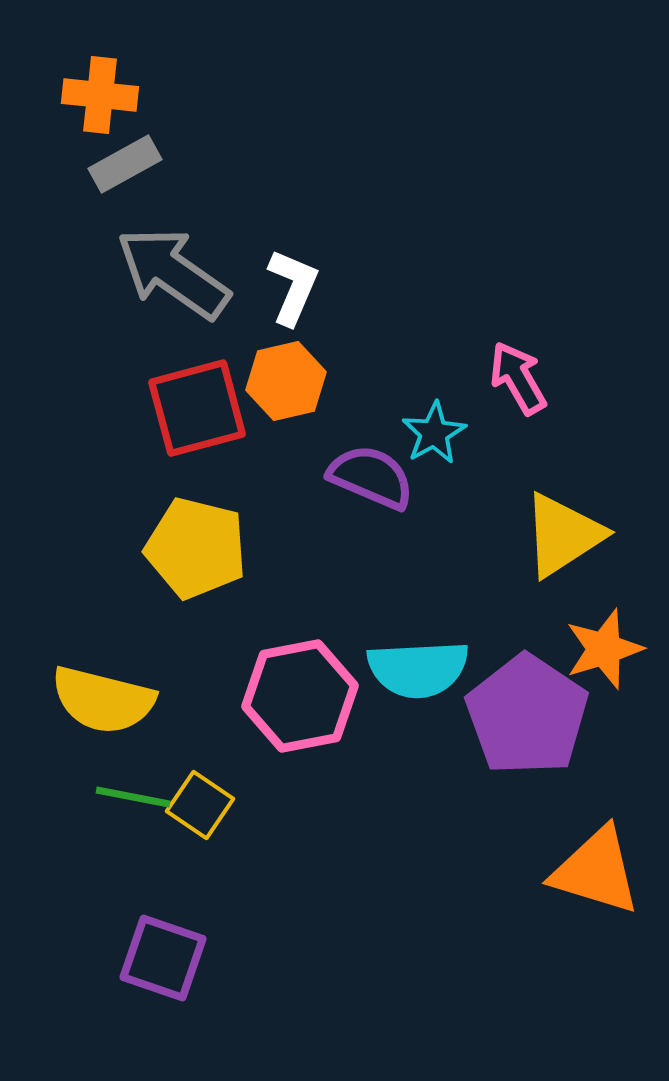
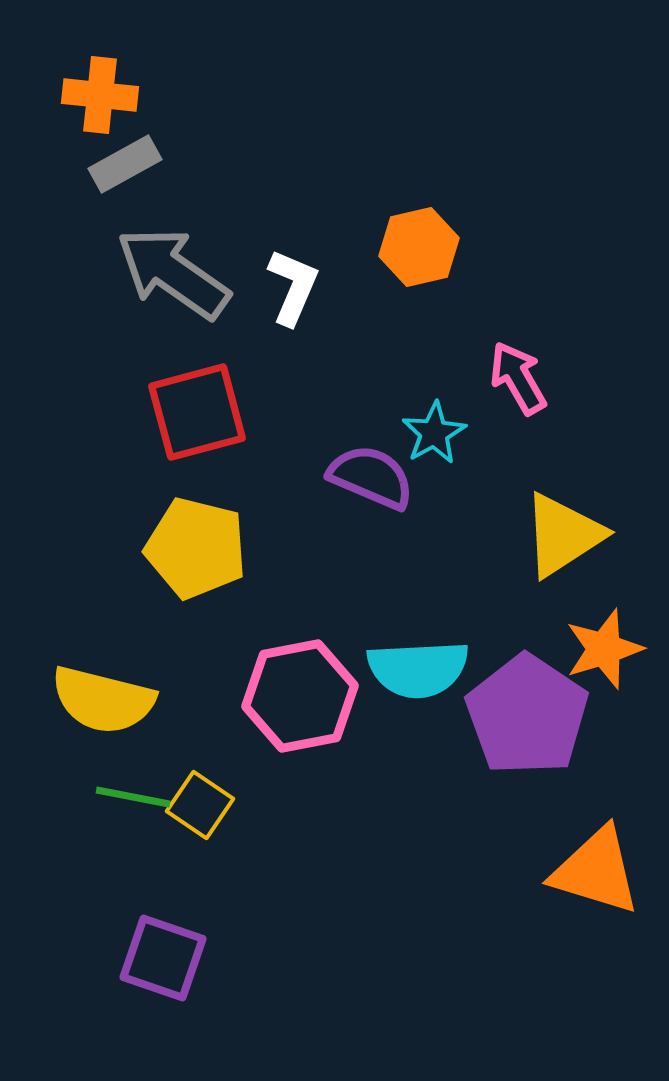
orange hexagon: moved 133 px right, 134 px up
red square: moved 4 px down
